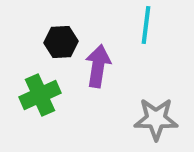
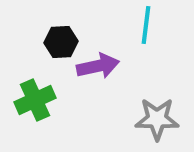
purple arrow: rotated 69 degrees clockwise
green cross: moved 5 px left, 5 px down
gray star: moved 1 px right
